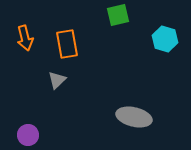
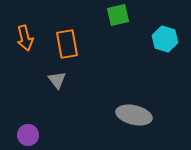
gray triangle: rotated 24 degrees counterclockwise
gray ellipse: moved 2 px up
